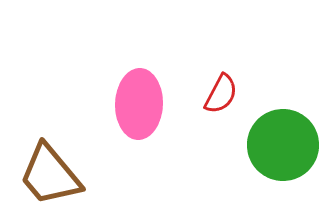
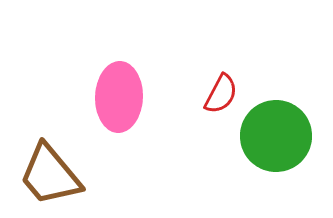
pink ellipse: moved 20 px left, 7 px up
green circle: moved 7 px left, 9 px up
